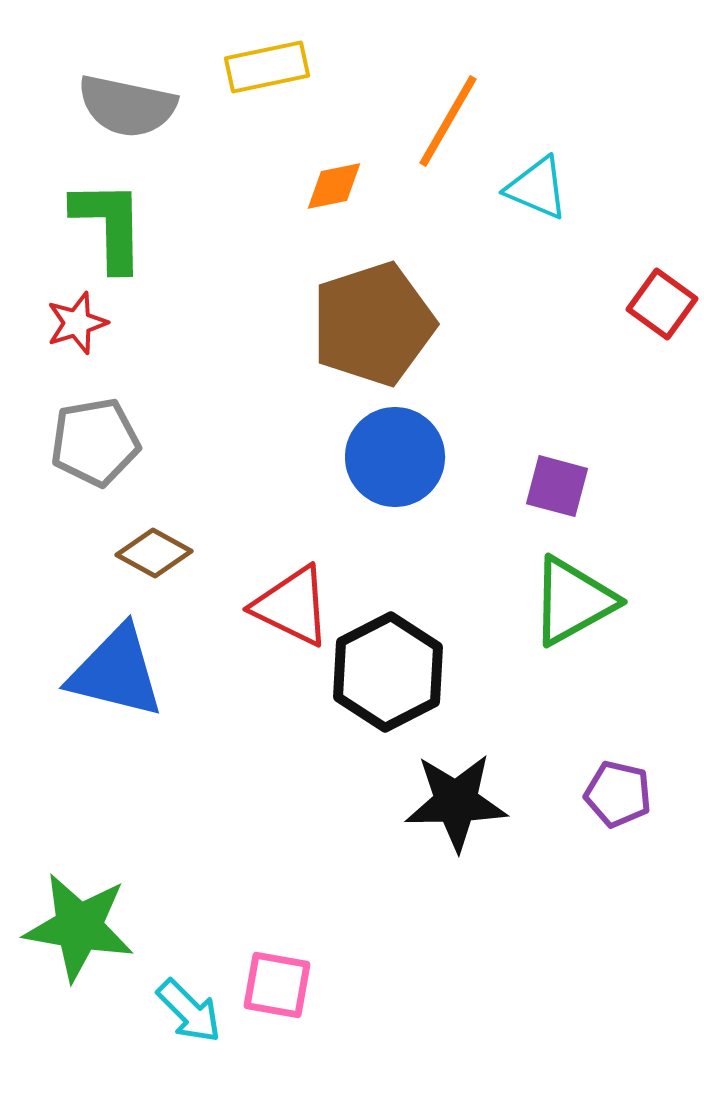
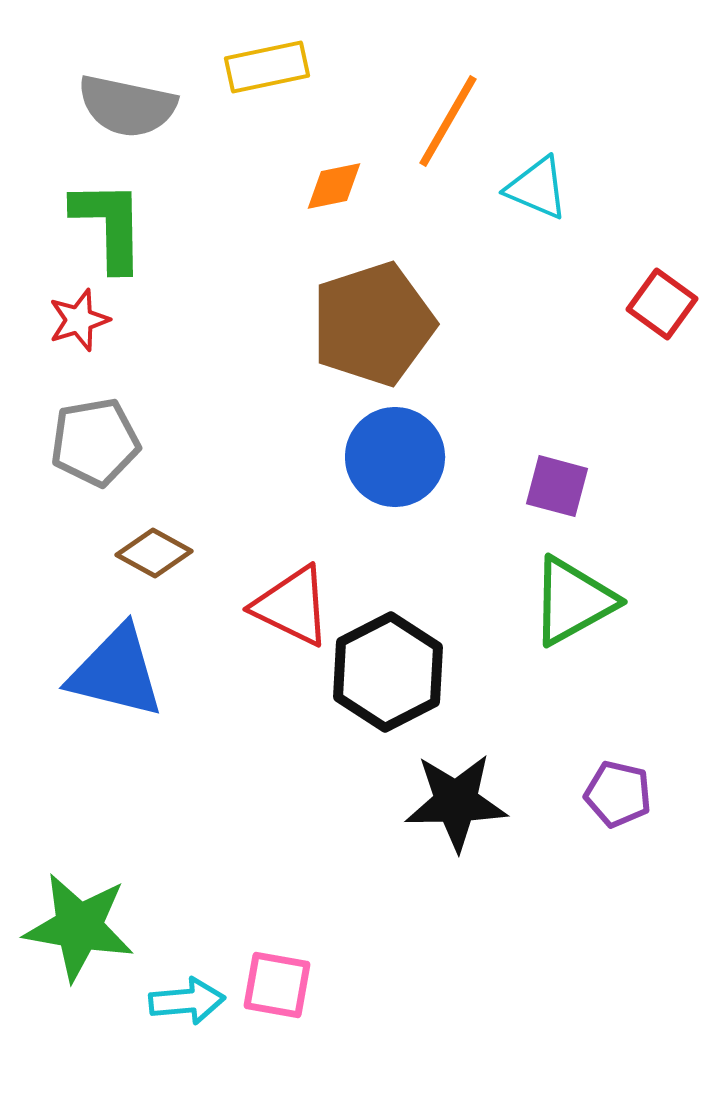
red star: moved 2 px right, 3 px up
cyan arrow: moved 2 px left, 10 px up; rotated 50 degrees counterclockwise
